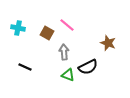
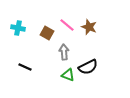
brown star: moved 19 px left, 16 px up
